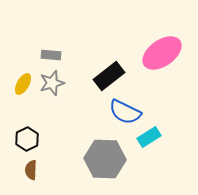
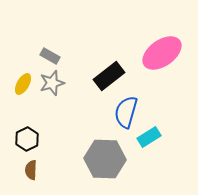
gray rectangle: moved 1 px left, 1 px down; rotated 24 degrees clockwise
blue semicircle: moved 1 px right; rotated 80 degrees clockwise
